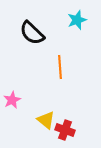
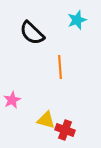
yellow triangle: rotated 24 degrees counterclockwise
